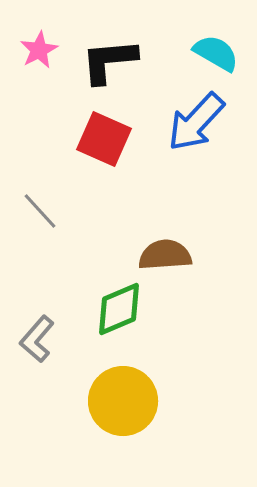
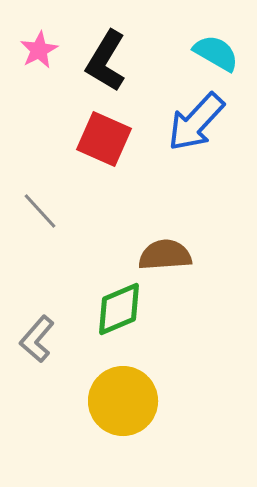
black L-shape: moved 3 px left; rotated 54 degrees counterclockwise
